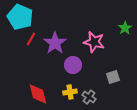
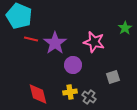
cyan pentagon: moved 1 px left, 1 px up
red line: rotated 72 degrees clockwise
